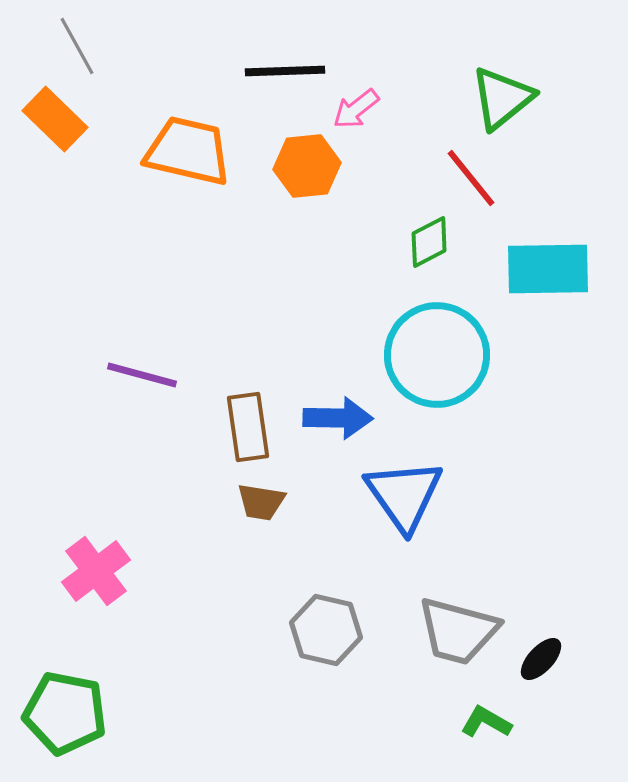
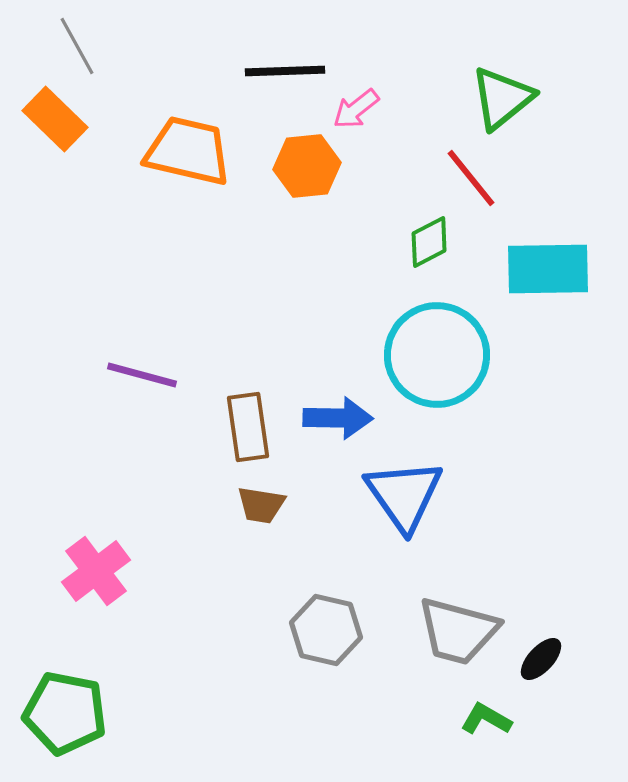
brown trapezoid: moved 3 px down
green L-shape: moved 3 px up
